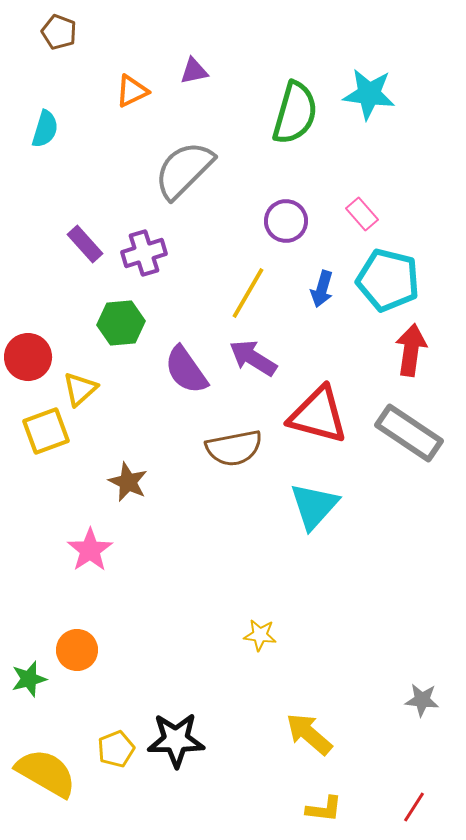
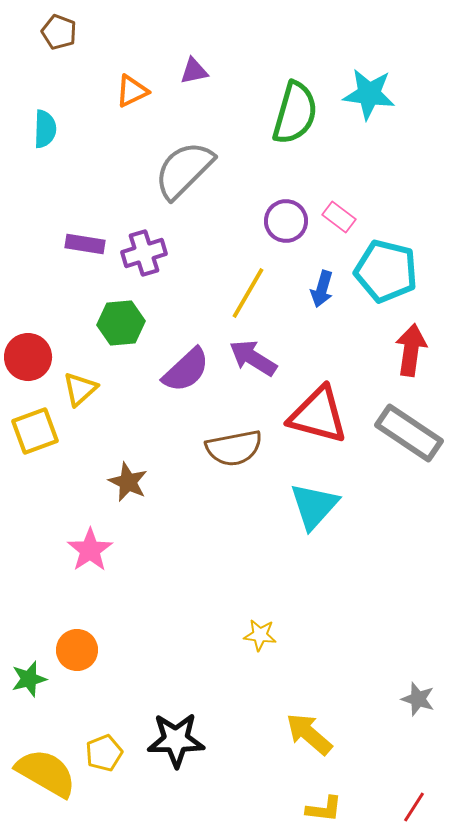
cyan semicircle: rotated 15 degrees counterclockwise
pink rectangle: moved 23 px left, 3 px down; rotated 12 degrees counterclockwise
purple rectangle: rotated 39 degrees counterclockwise
cyan pentagon: moved 2 px left, 9 px up
purple semicircle: rotated 98 degrees counterclockwise
yellow square: moved 11 px left
gray star: moved 4 px left, 1 px up; rotated 12 degrees clockwise
yellow pentagon: moved 12 px left, 4 px down
